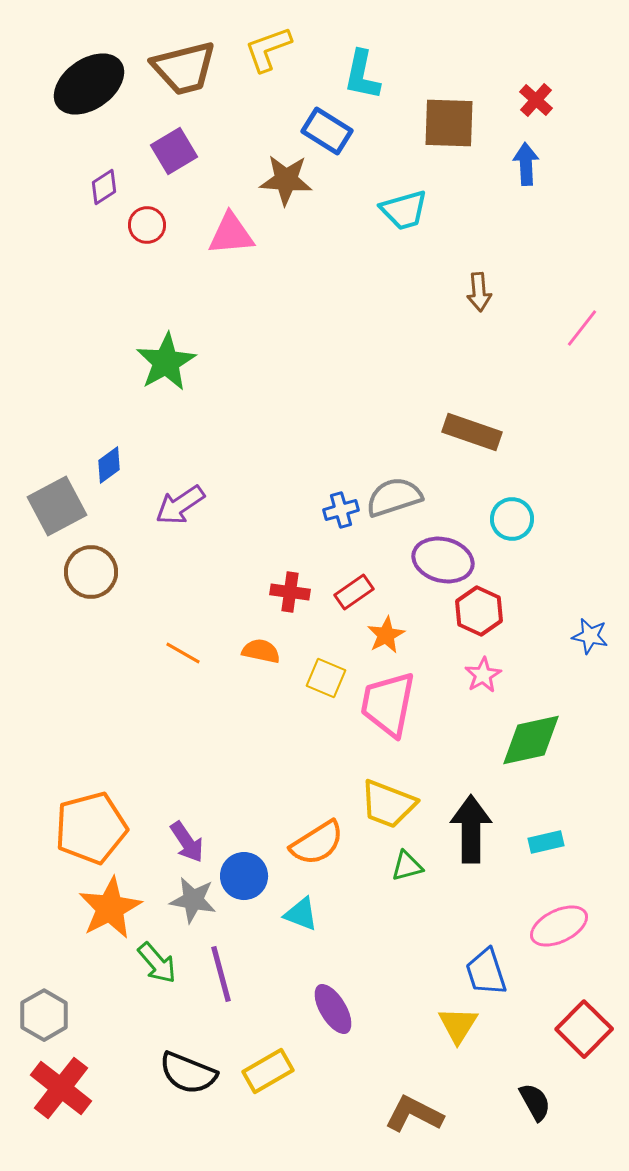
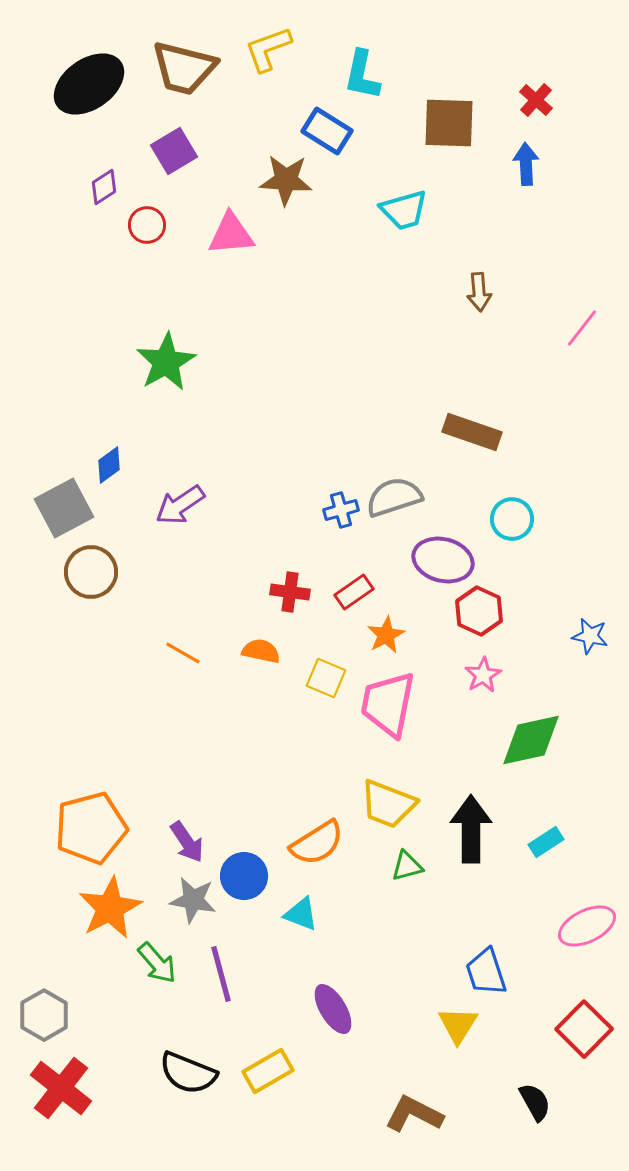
brown trapezoid at (184, 68): rotated 28 degrees clockwise
gray square at (57, 506): moved 7 px right, 2 px down
cyan rectangle at (546, 842): rotated 20 degrees counterclockwise
pink ellipse at (559, 926): moved 28 px right
